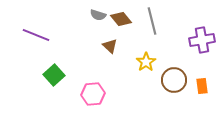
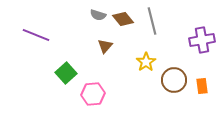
brown diamond: moved 2 px right
brown triangle: moved 5 px left; rotated 28 degrees clockwise
green square: moved 12 px right, 2 px up
